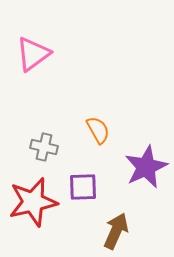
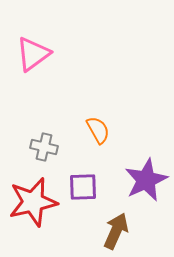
purple star: moved 13 px down
